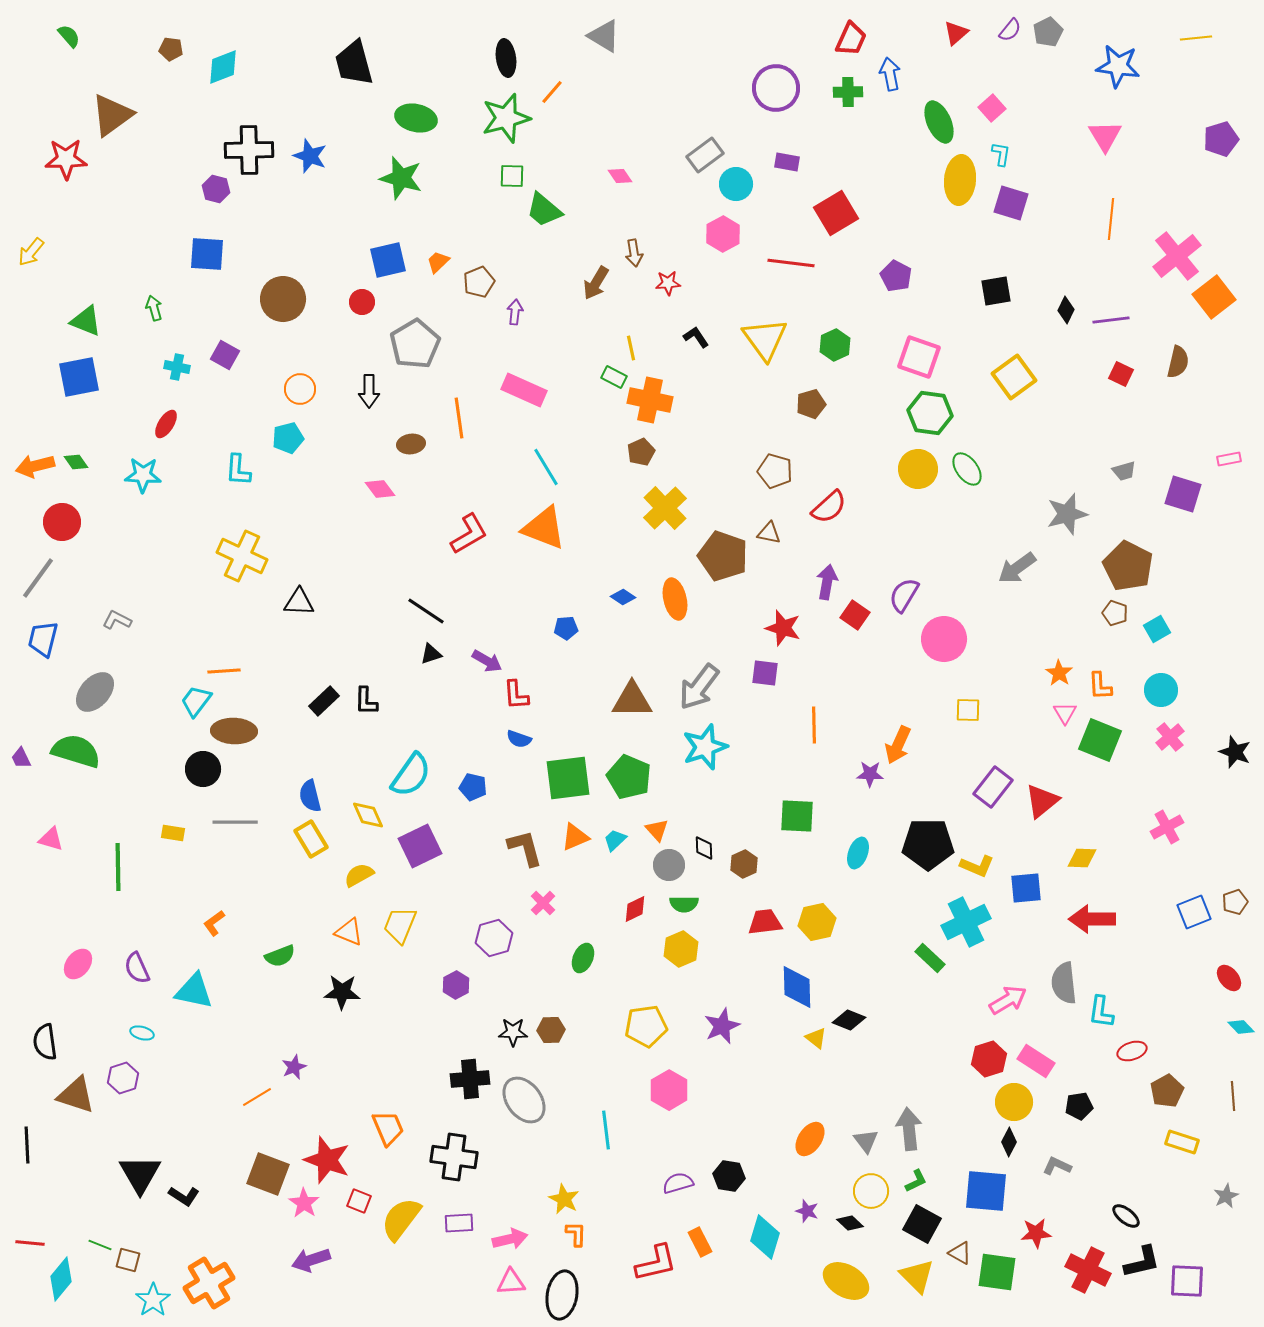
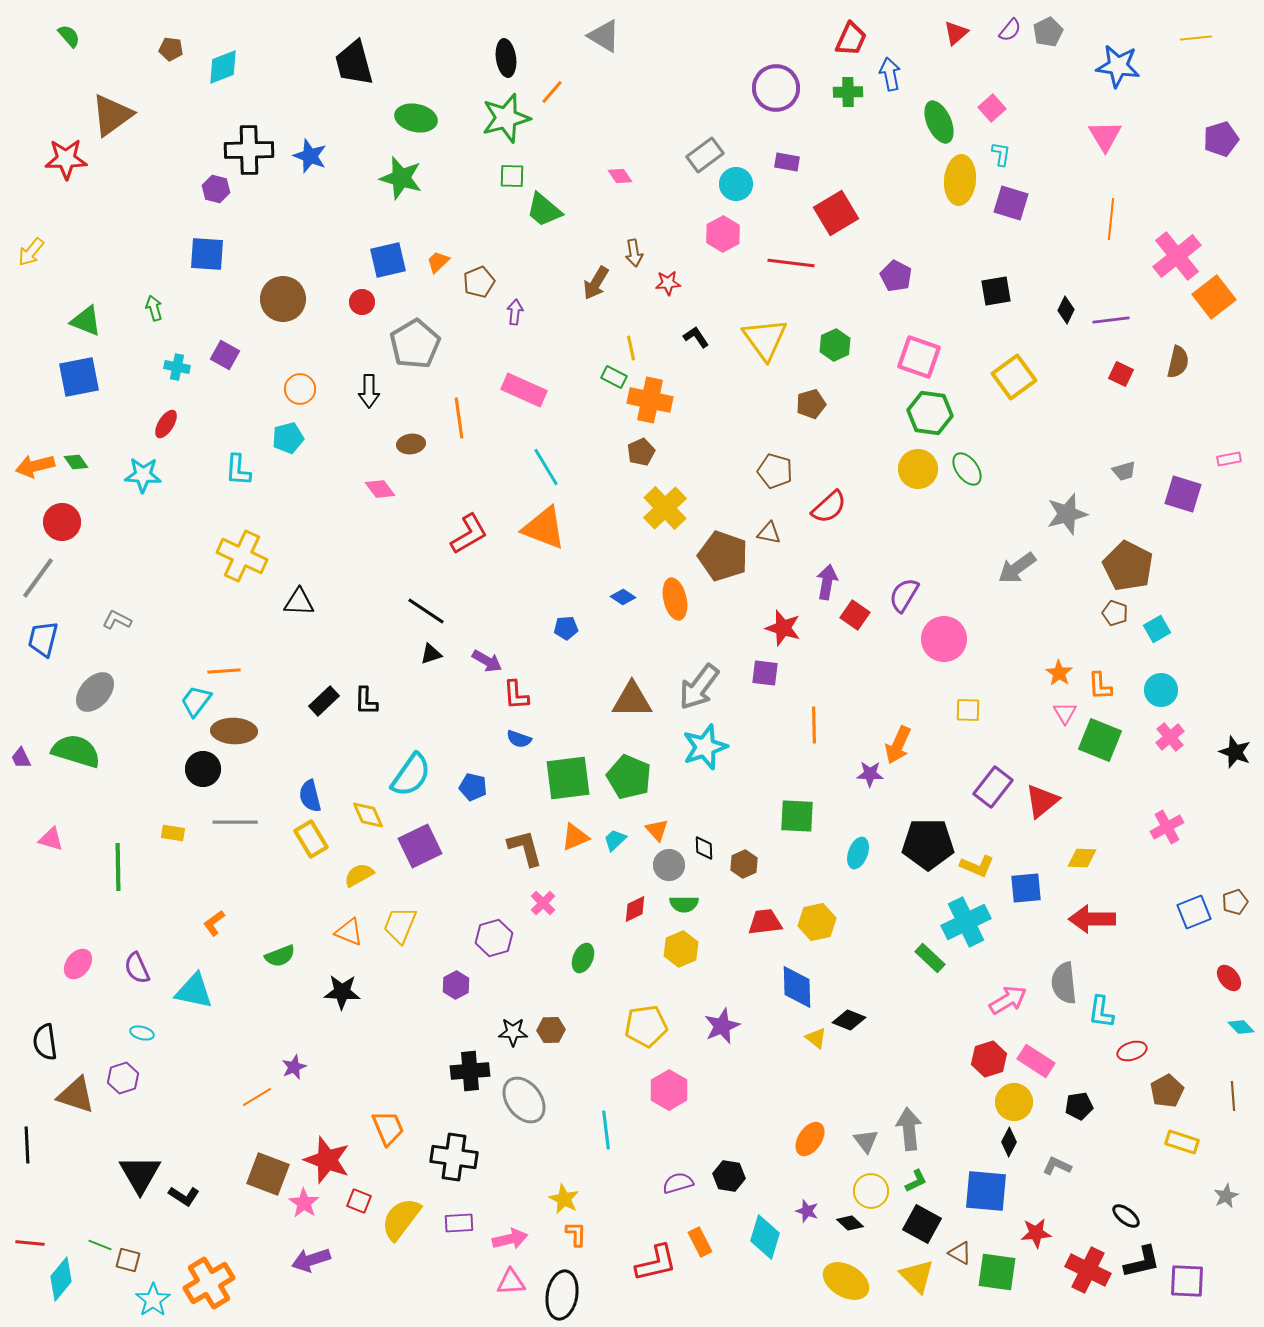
black cross at (470, 1079): moved 8 px up
